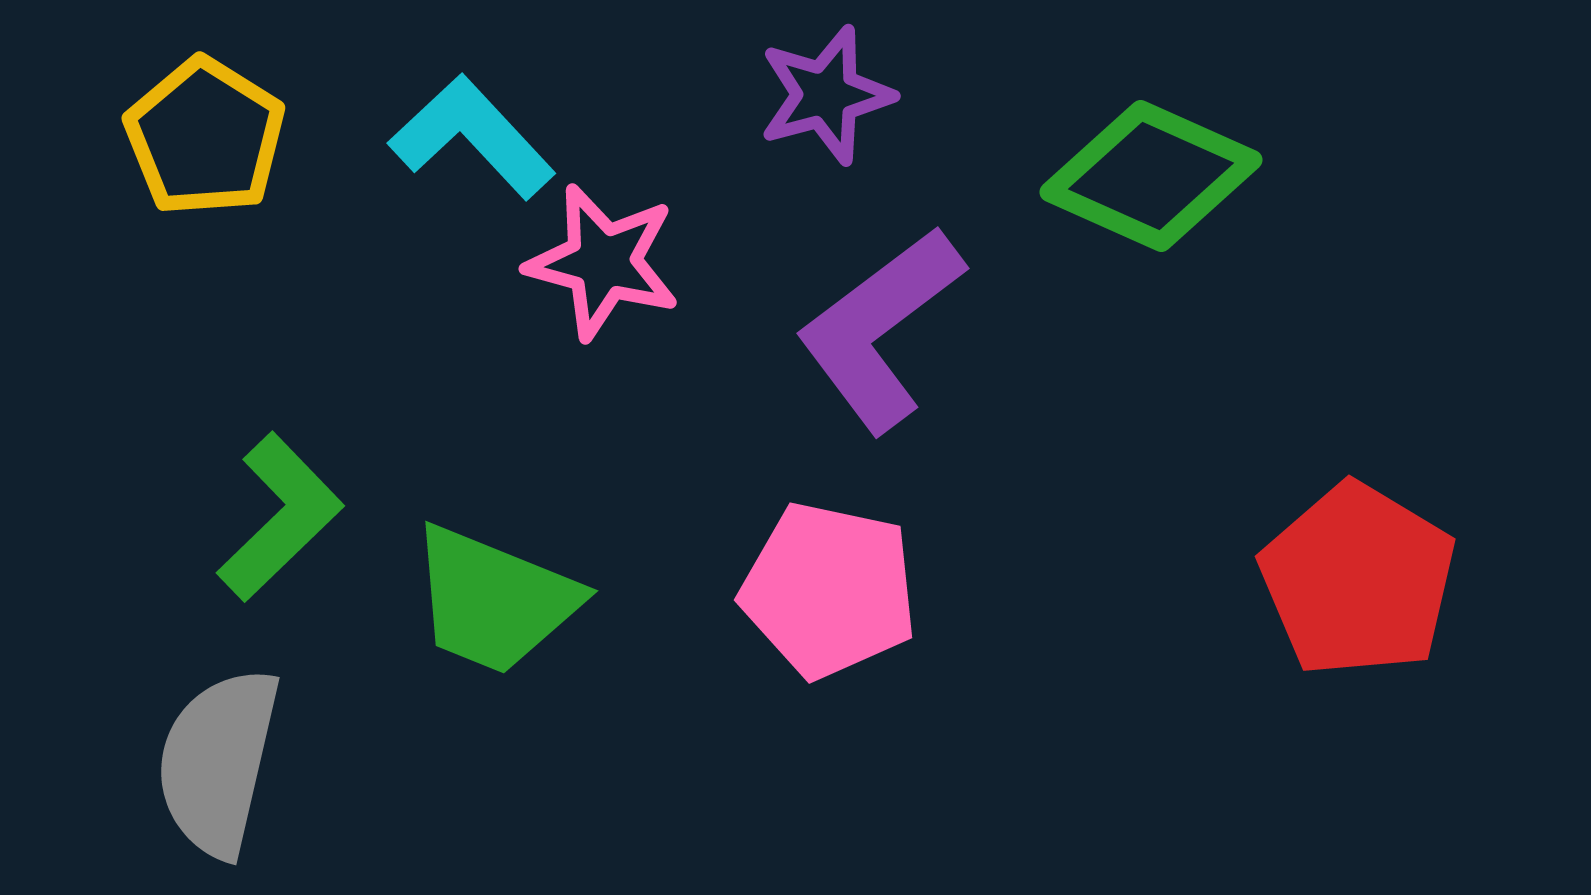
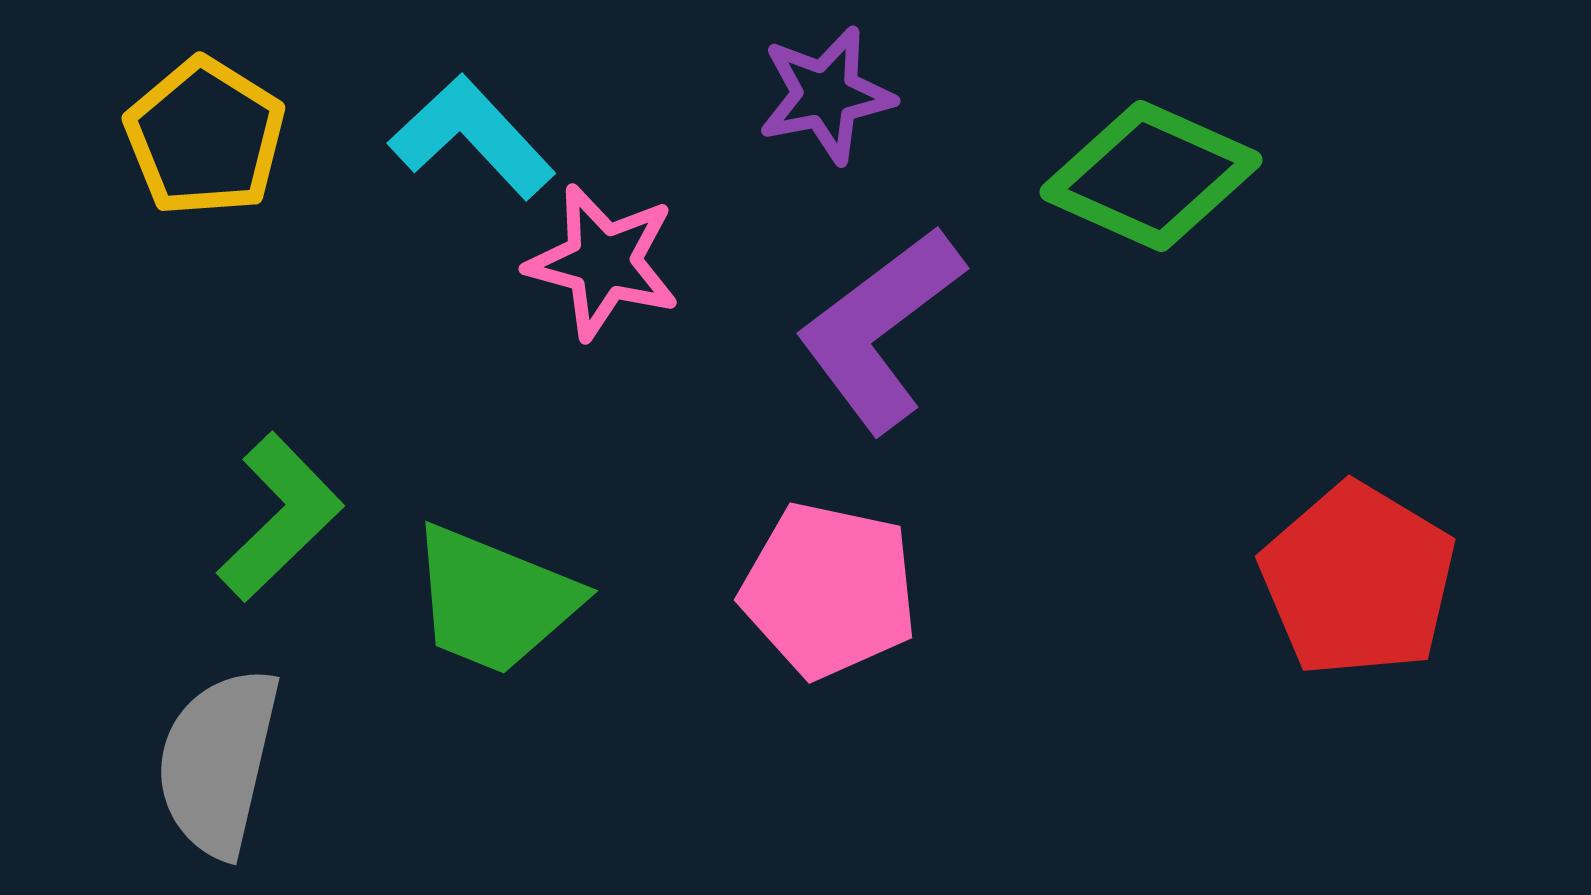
purple star: rotated 4 degrees clockwise
